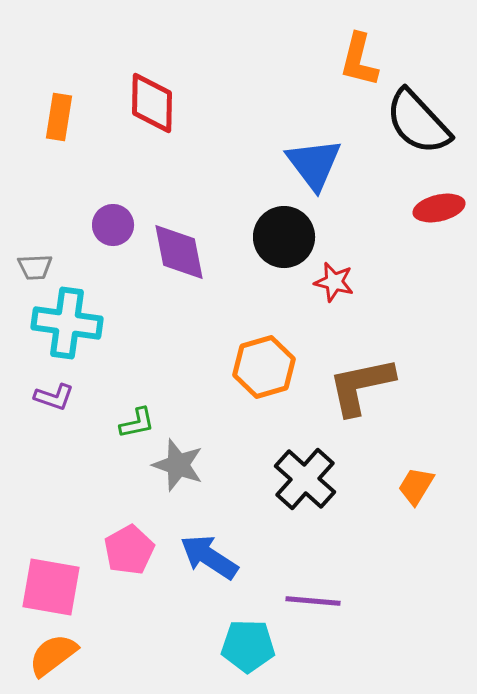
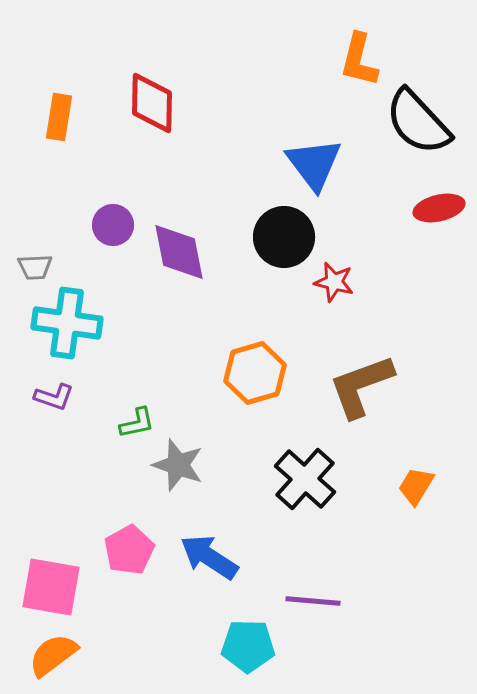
orange hexagon: moved 9 px left, 6 px down
brown L-shape: rotated 8 degrees counterclockwise
